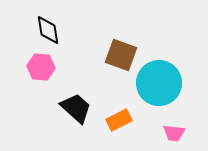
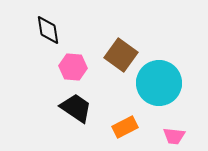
brown square: rotated 16 degrees clockwise
pink hexagon: moved 32 px right
black trapezoid: rotated 8 degrees counterclockwise
orange rectangle: moved 6 px right, 7 px down
pink trapezoid: moved 3 px down
